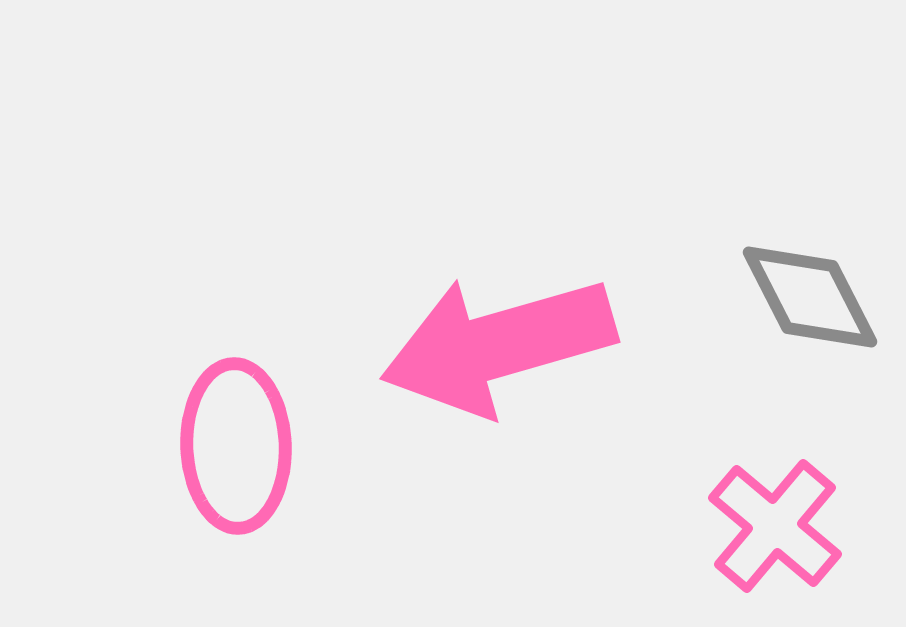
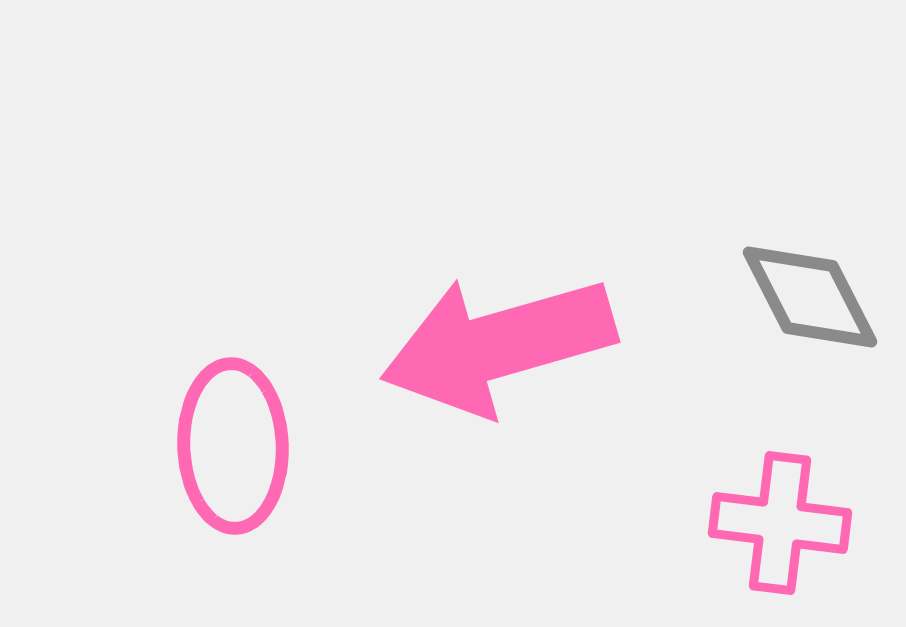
pink ellipse: moved 3 px left
pink cross: moved 5 px right, 3 px up; rotated 33 degrees counterclockwise
